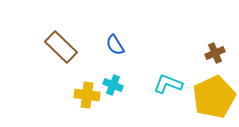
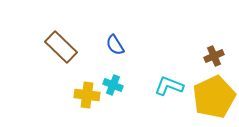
brown cross: moved 1 px left, 3 px down
cyan L-shape: moved 1 px right, 2 px down
